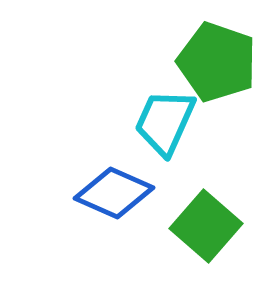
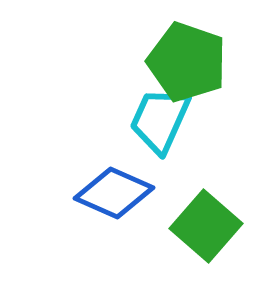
green pentagon: moved 30 px left
cyan trapezoid: moved 5 px left, 2 px up
